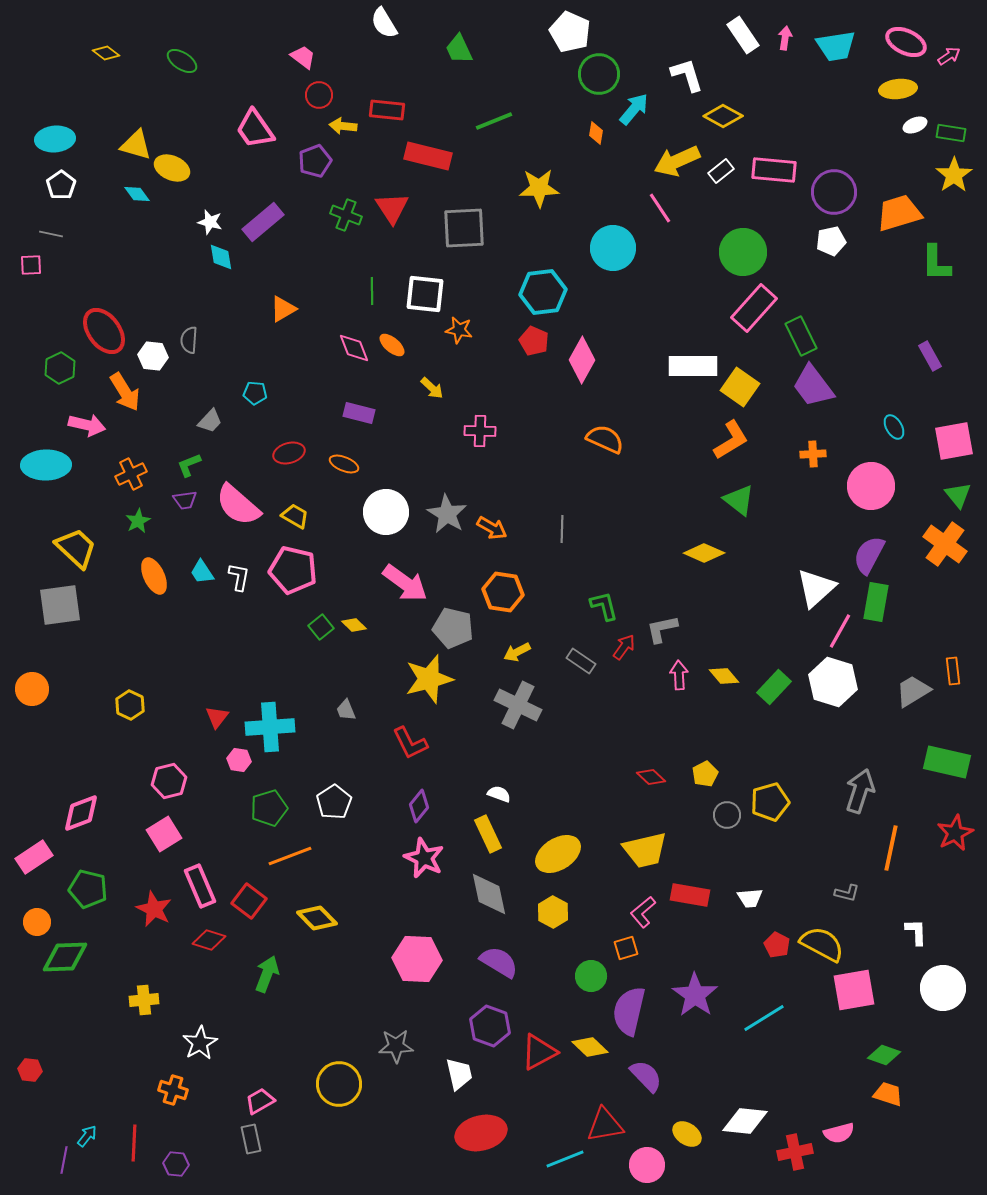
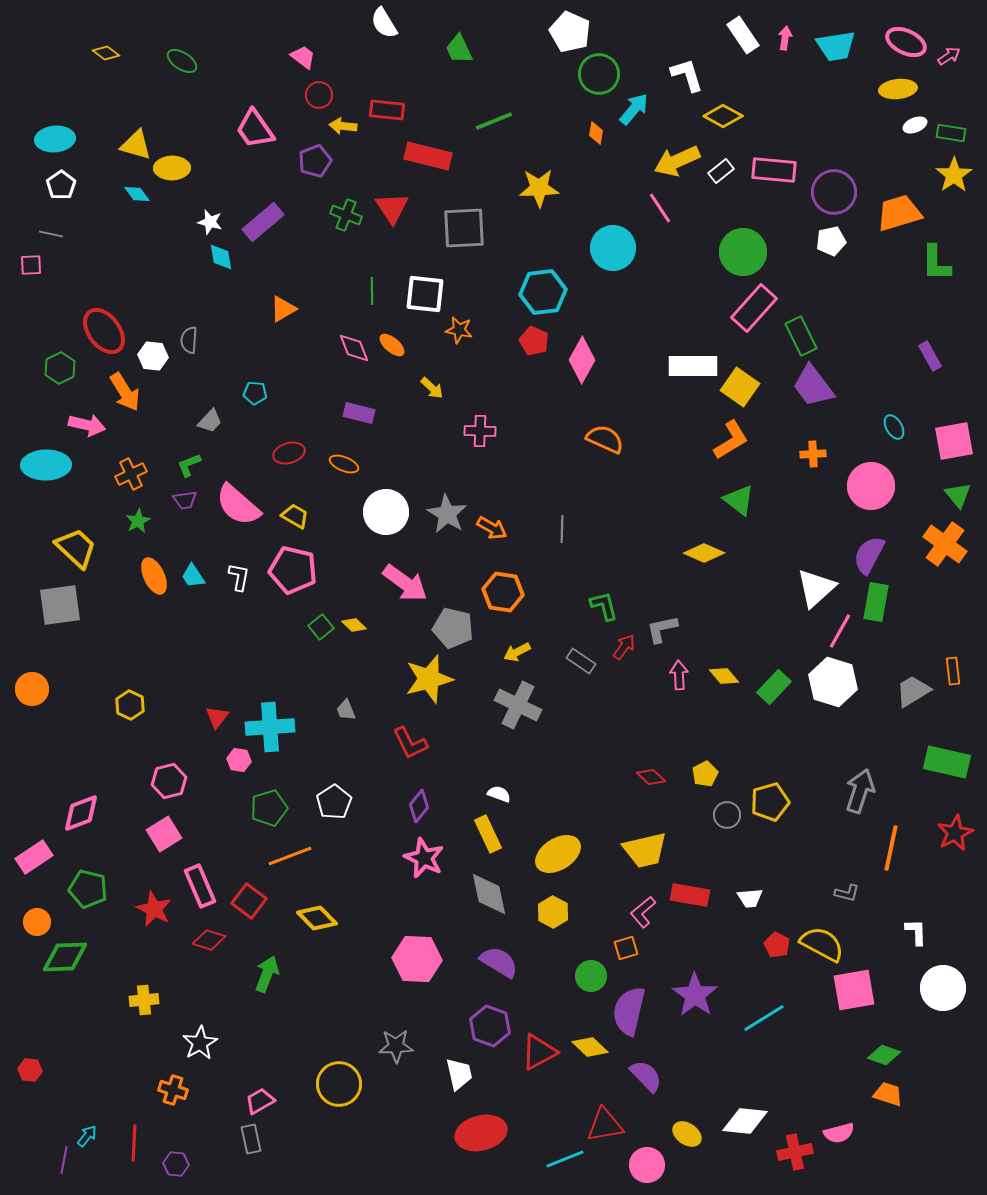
yellow ellipse at (172, 168): rotated 24 degrees counterclockwise
cyan trapezoid at (202, 572): moved 9 px left, 4 px down
